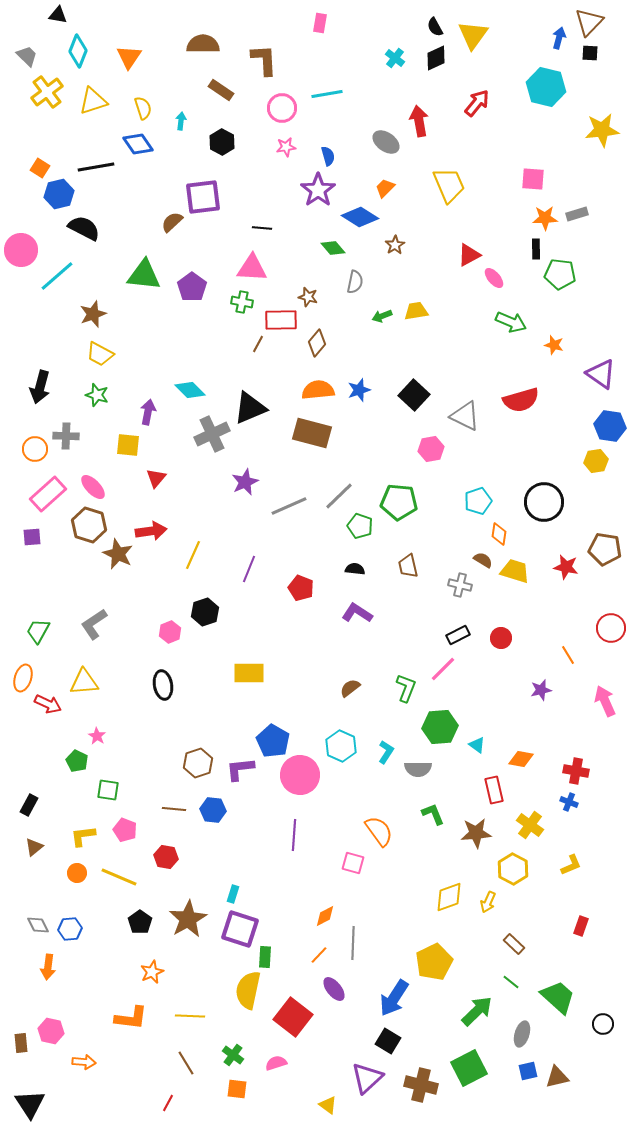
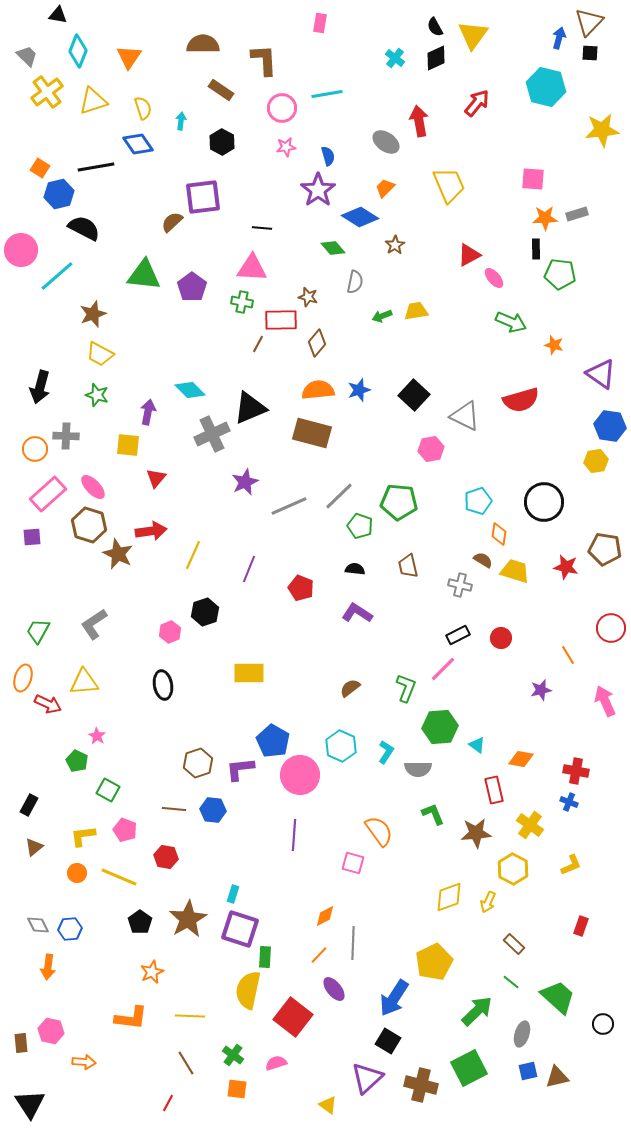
green square at (108, 790): rotated 20 degrees clockwise
